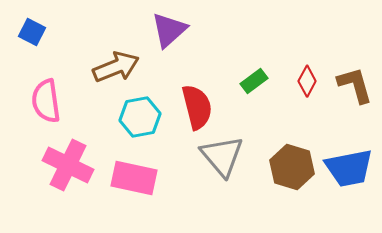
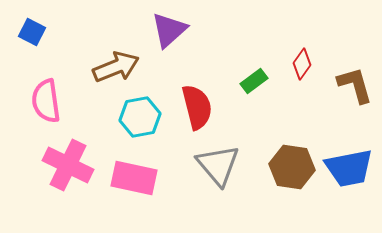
red diamond: moved 5 px left, 17 px up; rotated 8 degrees clockwise
gray triangle: moved 4 px left, 9 px down
brown hexagon: rotated 9 degrees counterclockwise
